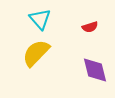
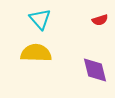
red semicircle: moved 10 px right, 7 px up
yellow semicircle: rotated 48 degrees clockwise
